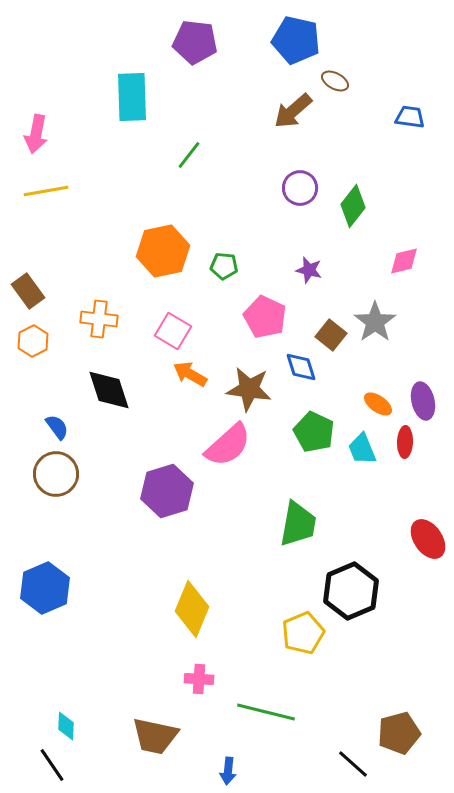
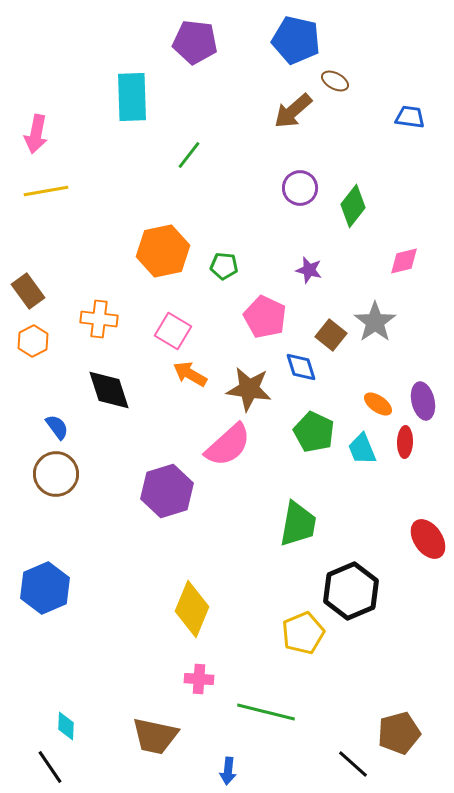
black line at (52, 765): moved 2 px left, 2 px down
